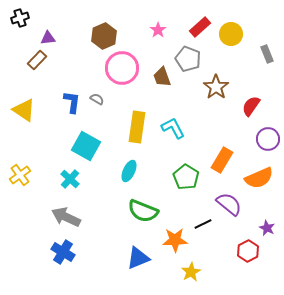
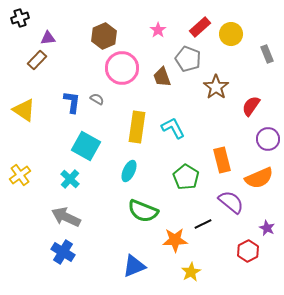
orange rectangle: rotated 45 degrees counterclockwise
purple semicircle: moved 2 px right, 2 px up
blue triangle: moved 4 px left, 8 px down
